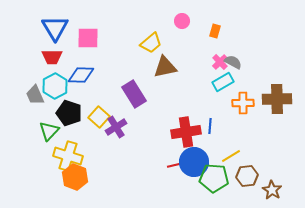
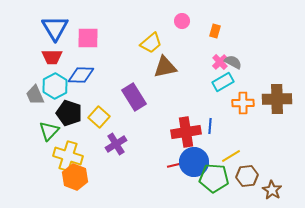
purple rectangle: moved 3 px down
purple cross: moved 17 px down
